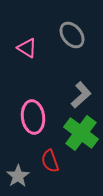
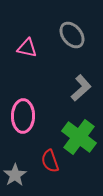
pink triangle: rotated 20 degrees counterclockwise
gray L-shape: moved 7 px up
pink ellipse: moved 10 px left, 1 px up; rotated 8 degrees clockwise
green cross: moved 2 px left, 4 px down
gray star: moved 3 px left, 1 px up
